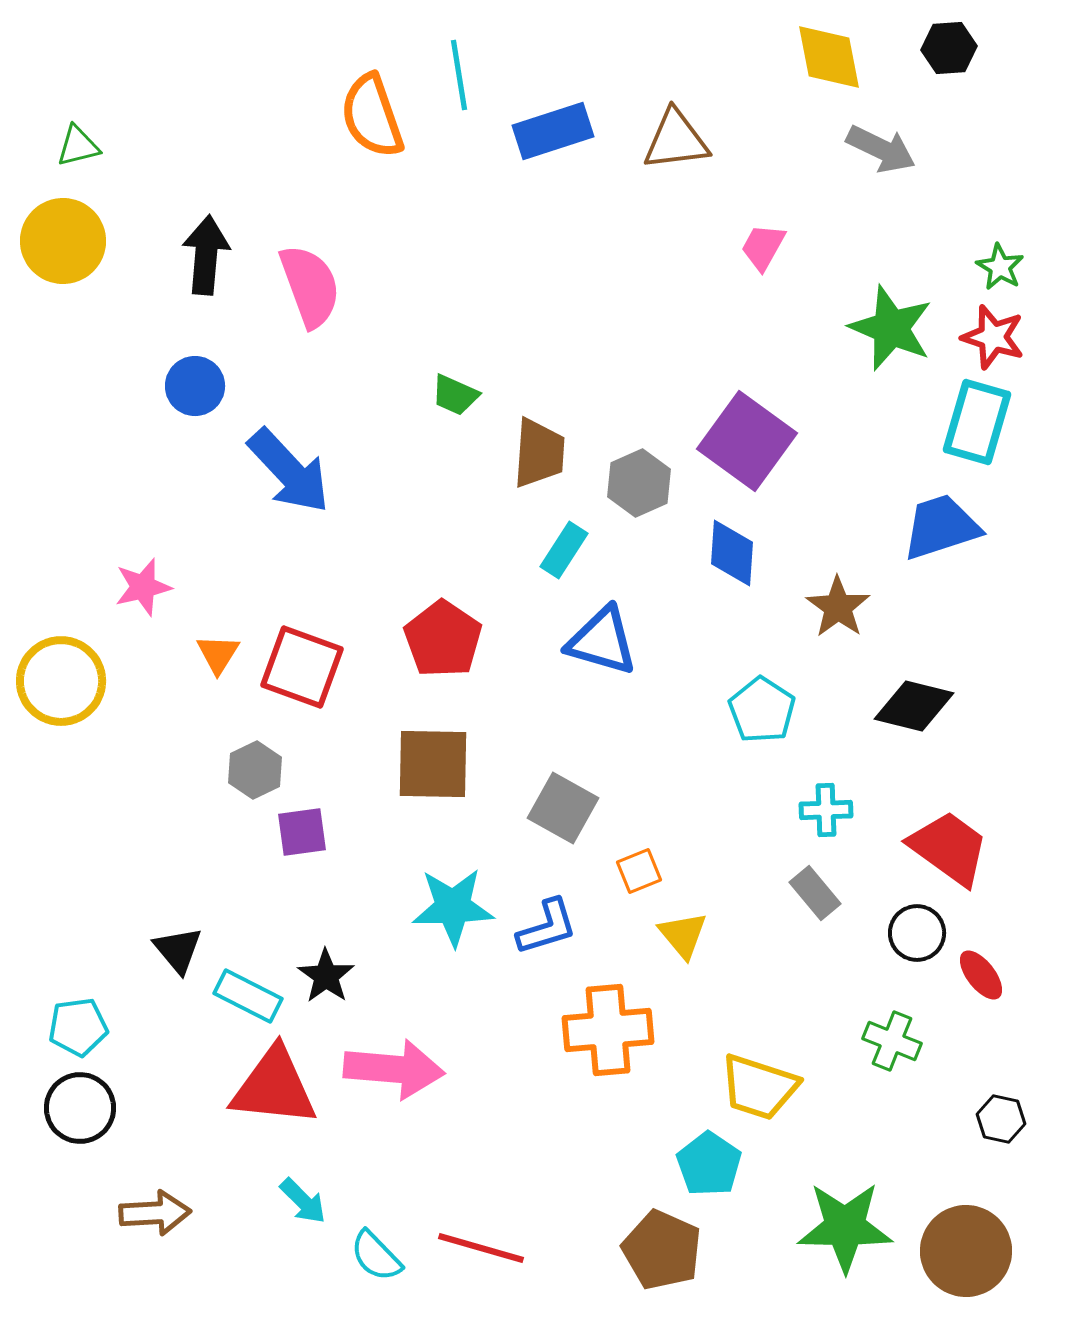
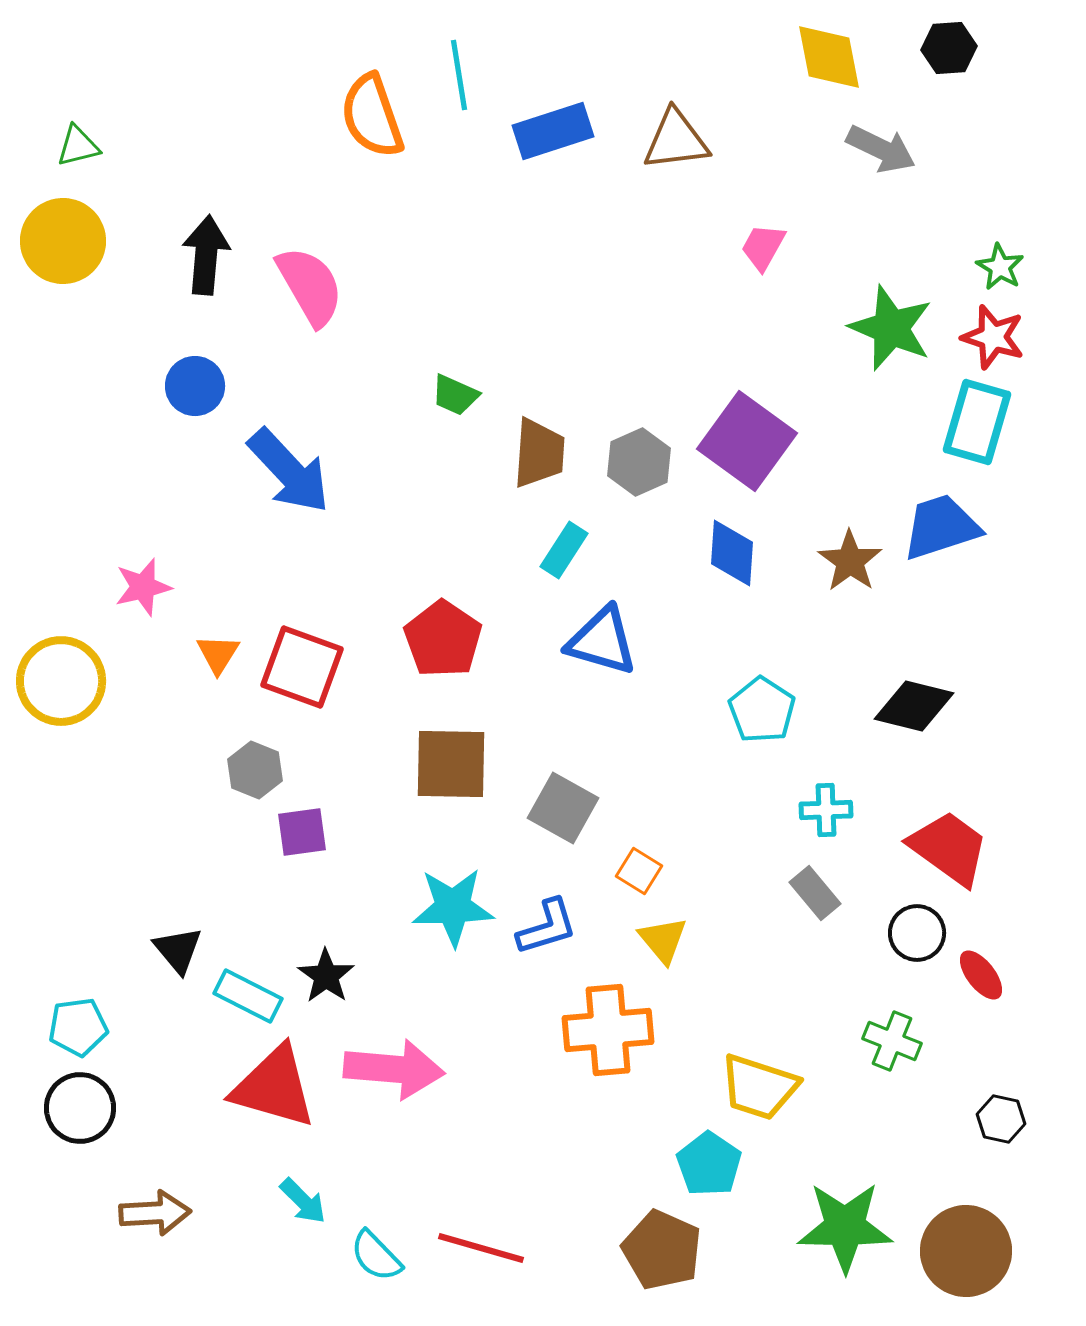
pink semicircle at (310, 286): rotated 10 degrees counterclockwise
gray hexagon at (639, 483): moved 21 px up
brown star at (838, 607): moved 12 px right, 46 px up
brown square at (433, 764): moved 18 px right
gray hexagon at (255, 770): rotated 12 degrees counterclockwise
orange square at (639, 871): rotated 36 degrees counterclockwise
yellow triangle at (683, 935): moved 20 px left, 5 px down
red triangle at (274, 1087): rotated 10 degrees clockwise
